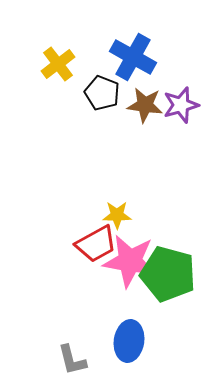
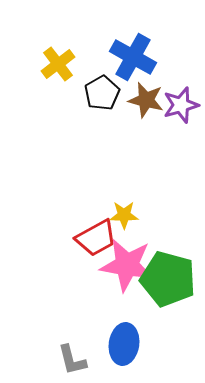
black pentagon: rotated 20 degrees clockwise
brown star: moved 1 px right, 5 px up; rotated 6 degrees clockwise
yellow star: moved 7 px right
red trapezoid: moved 6 px up
pink star: moved 3 px left, 4 px down
green pentagon: moved 5 px down
blue ellipse: moved 5 px left, 3 px down
